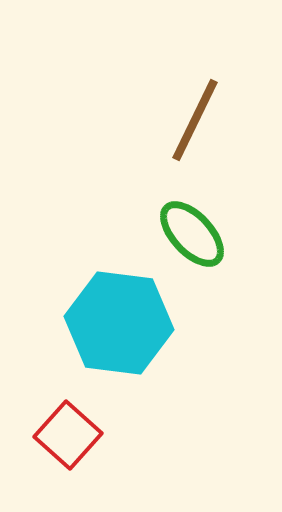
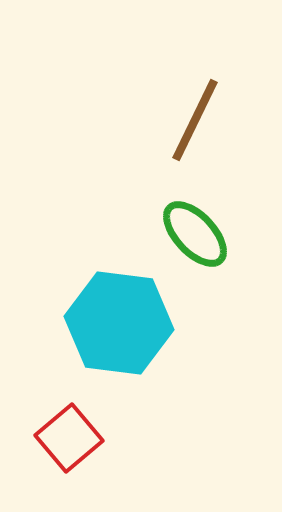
green ellipse: moved 3 px right
red square: moved 1 px right, 3 px down; rotated 8 degrees clockwise
